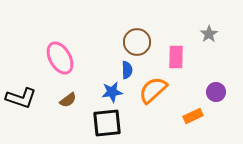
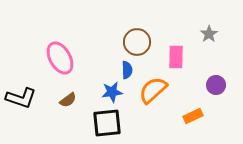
purple circle: moved 7 px up
